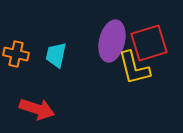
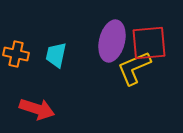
red square: rotated 12 degrees clockwise
yellow L-shape: rotated 81 degrees clockwise
